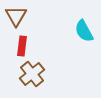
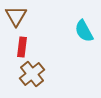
red rectangle: moved 1 px down
